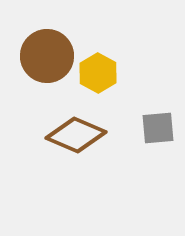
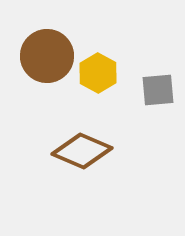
gray square: moved 38 px up
brown diamond: moved 6 px right, 16 px down
